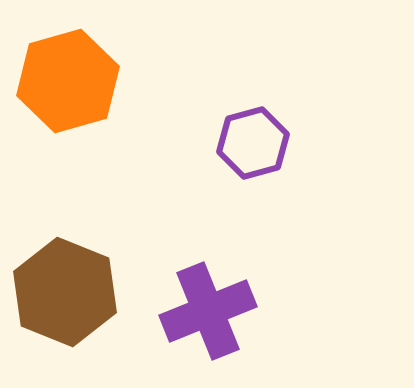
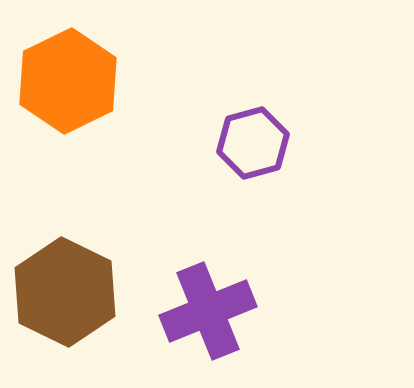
orange hexagon: rotated 10 degrees counterclockwise
brown hexagon: rotated 4 degrees clockwise
